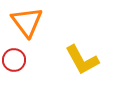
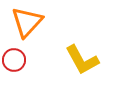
orange triangle: rotated 20 degrees clockwise
